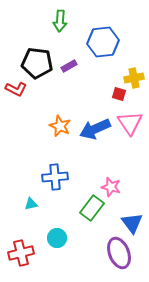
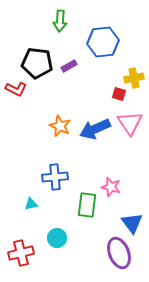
green rectangle: moved 5 px left, 3 px up; rotated 30 degrees counterclockwise
